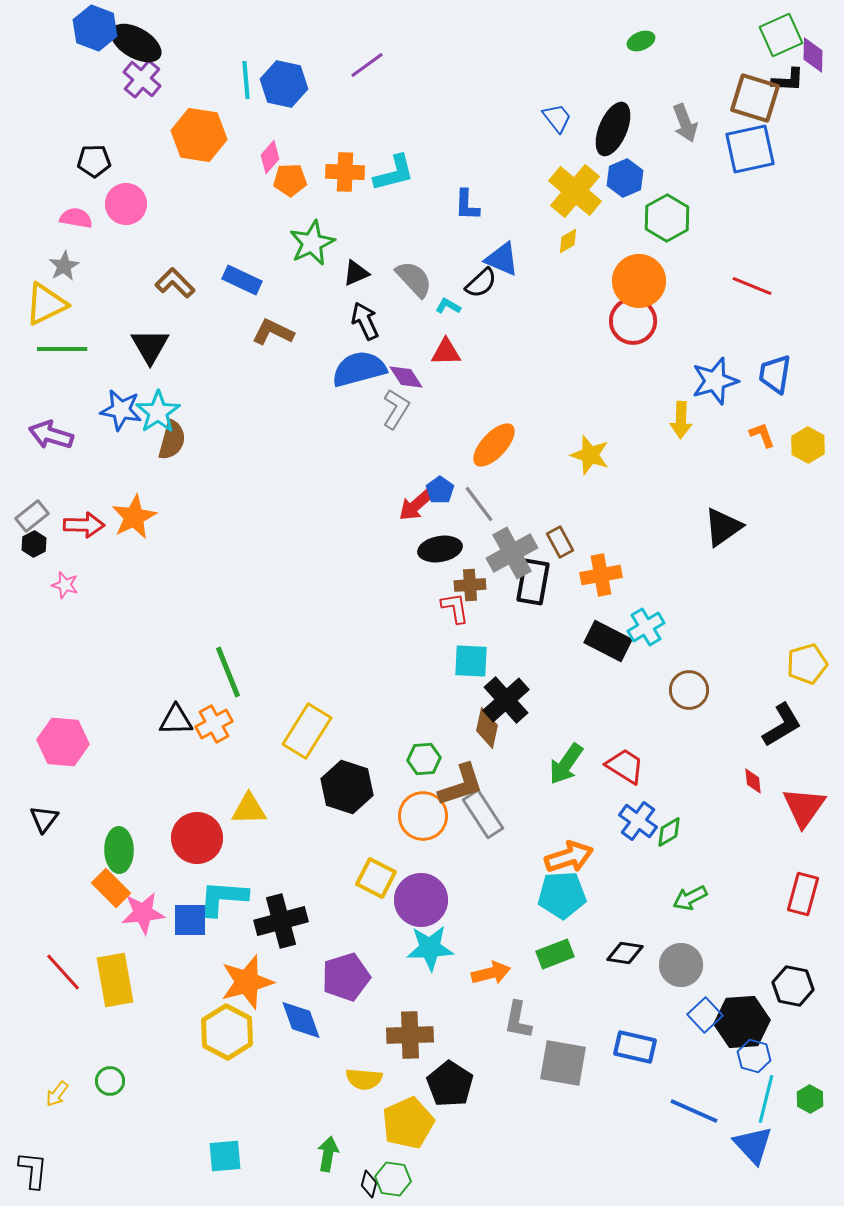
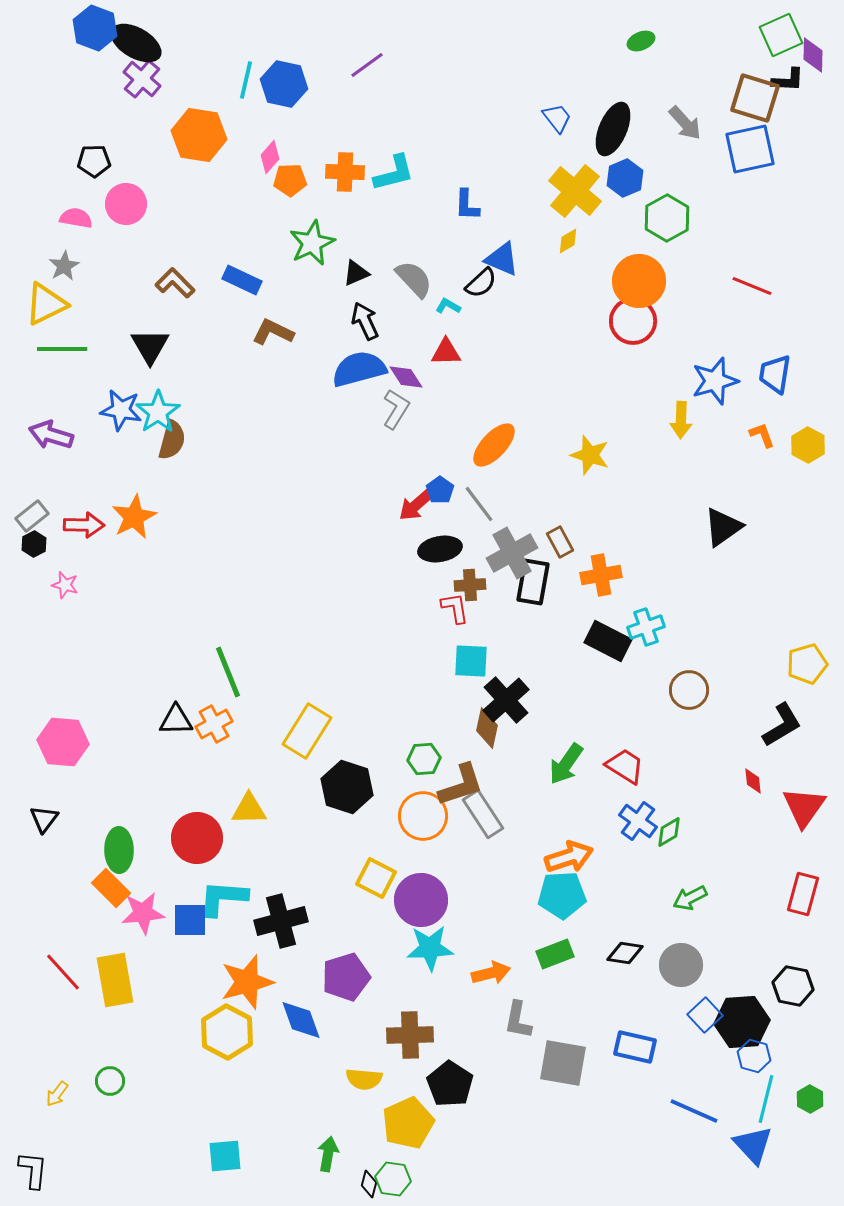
cyan line at (246, 80): rotated 18 degrees clockwise
gray arrow at (685, 123): rotated 21 degrees counterclockwise
cyan cross at (646, 627): rotated 12 degrees clockwise
